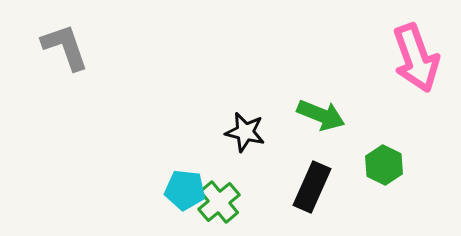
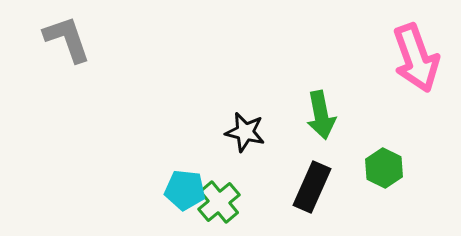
gray L-shape: moved 2 px right, 8 px up
green arrow: rotated 57 degrees clockwise
green hexagon: moved 3 px down
